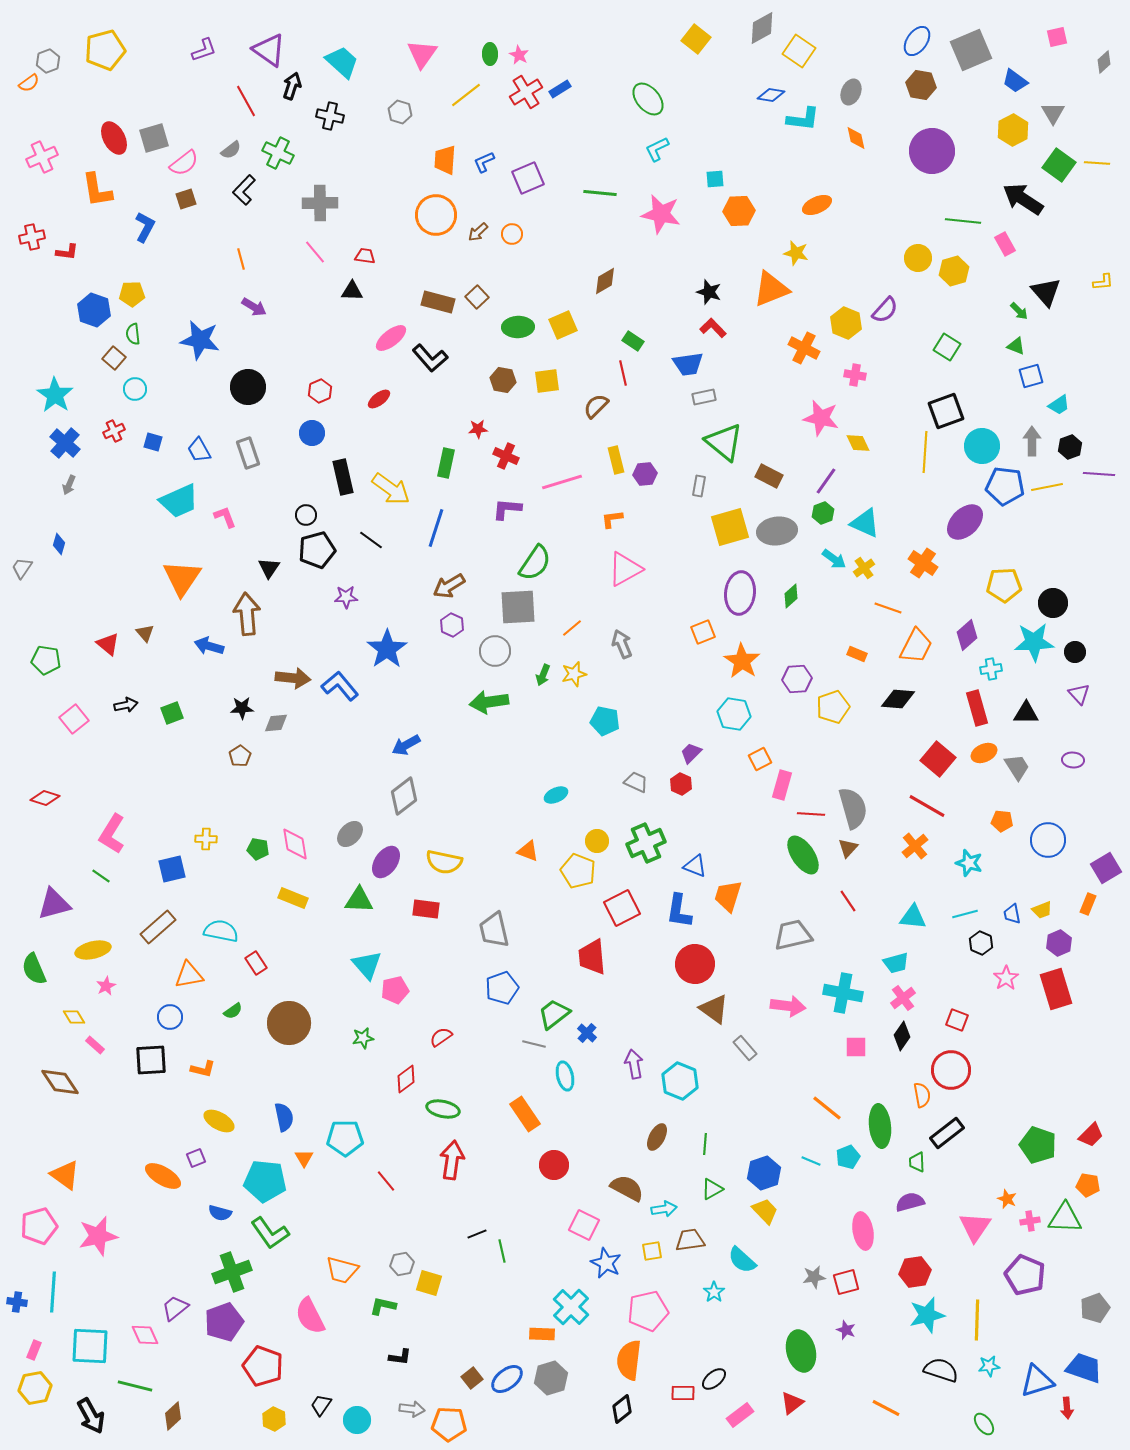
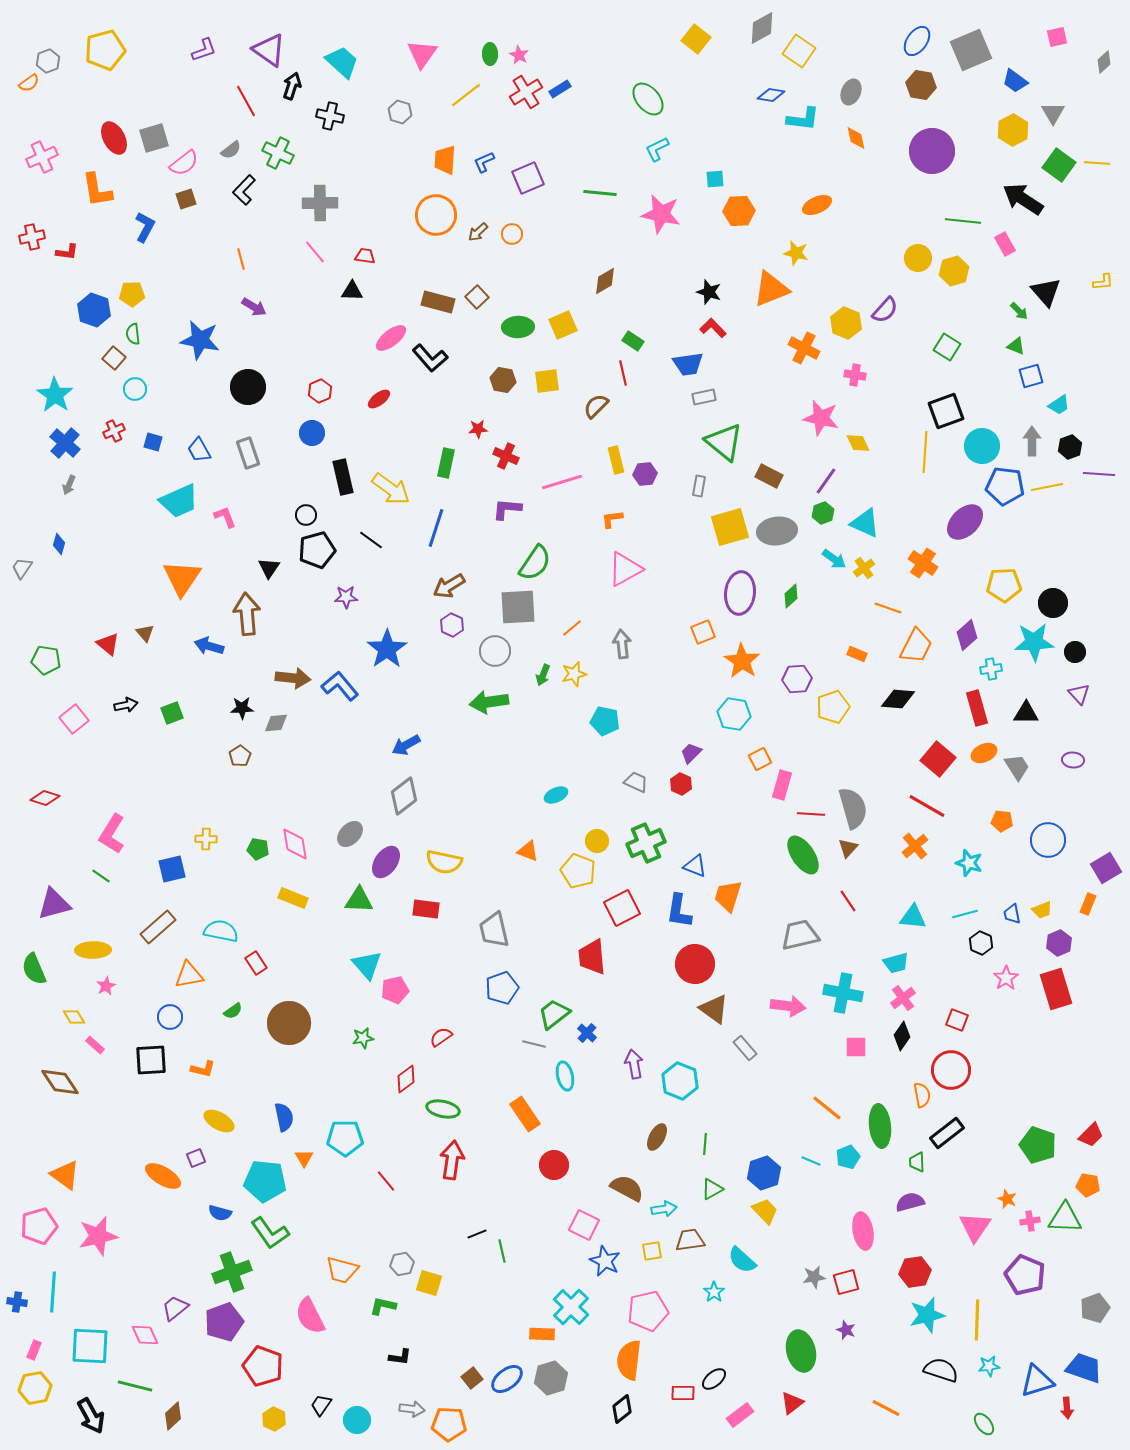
gray arrow at (622, 644): rotated 16 degrees clockwise
gray trapezoid at (793, 935): moved 7 px right
yellow ellipse at (93, 950): rotated 12 degrees clockwise
blue star at (606, 1263): moved 1 px left, 2 px up
